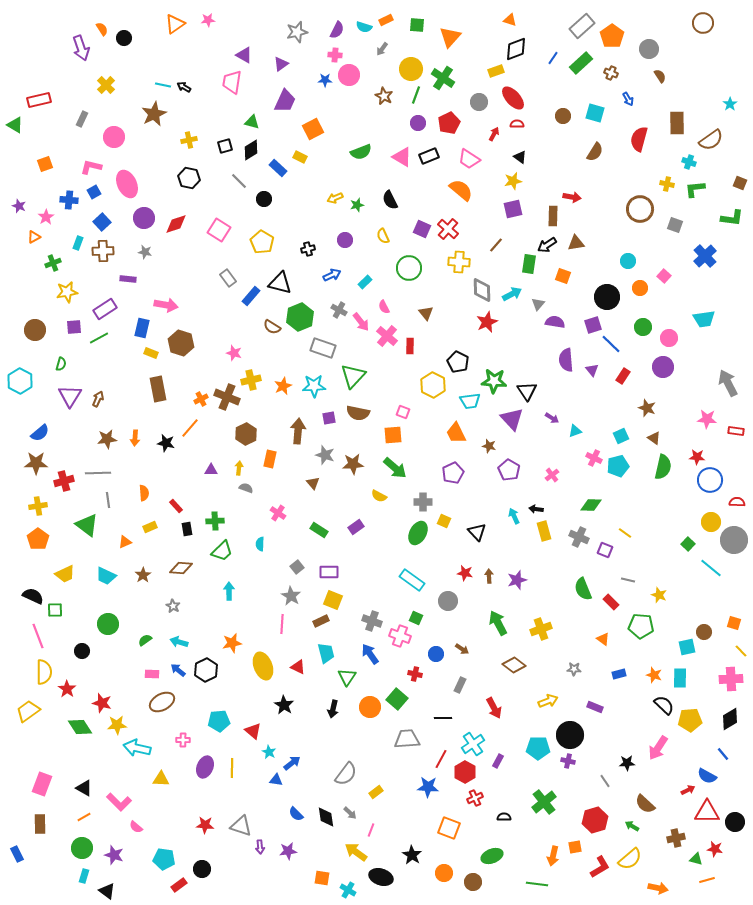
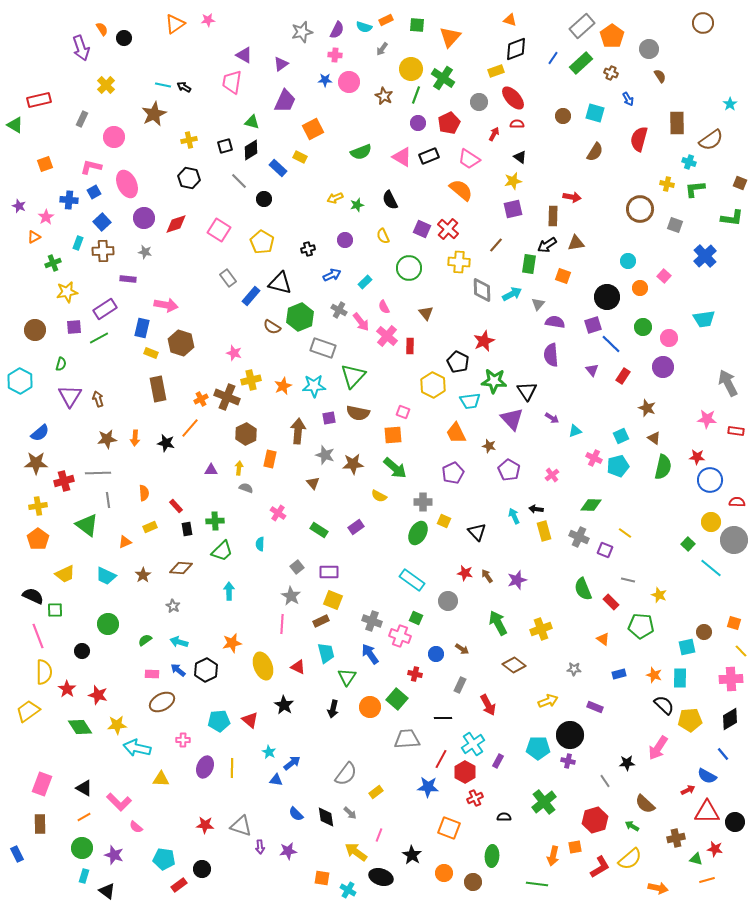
gray star at (297, 32): moved 5 px right
pink circle at (349, 75): moved 7 px down
red star at (487, 322): moved 3 px left, 19 px down
purple semicircle at (566, 360): moved 15 px left, 5 px up
brown arrow at (98, 399): rotated 42 degrees counterclockwise
brown arrow at (489, 576): moved 2 px left; rotated 32 degrees counterclockwise
red star at (102, 703): moved 4 px left, 8 px up
red arrow at (494, 708): moved 6 px left, 3 px up
red triangle at (253, 731): moved 3 px left, 11 px up
pink line at (371, 830): moved 8 px right, 5 px down
green ellipse at (492, 856): rotated 65 degrees counterclockwise
